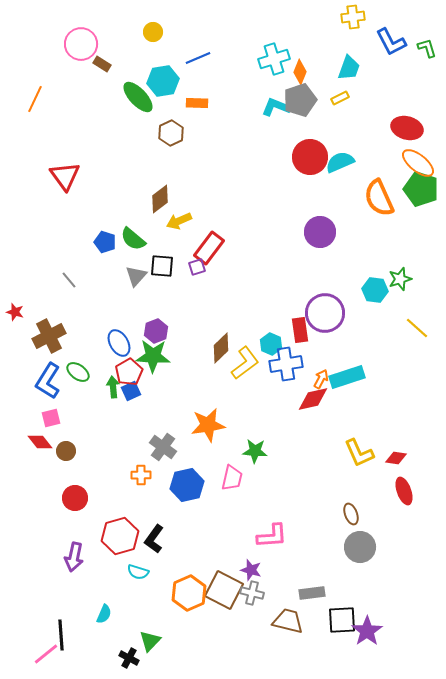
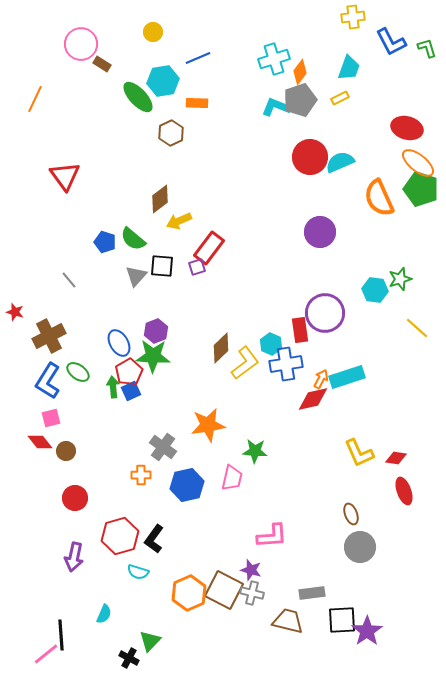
orange diamond at (300, 72): rotated 15 degrees clockwise
